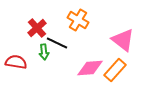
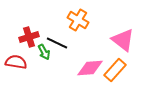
red cross: moved 8 px left, 9 px down; rotated 24 degrees clockwise
green arrow: rotated 21 degrees counterclockwise
